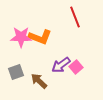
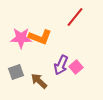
red line: rotated 60 degrees clockwise
pink star: moved 1 px down
purple arrow: rotated 30 degrees counterclockwise
